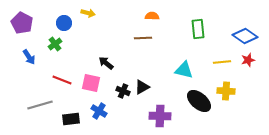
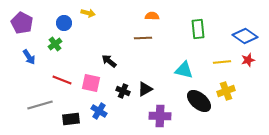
black arrow: moved 3 px right, 2 px up
black triangle: moved 3 px right, 2 px down
yellow cross: rotated 24 degrees counterclockwise
